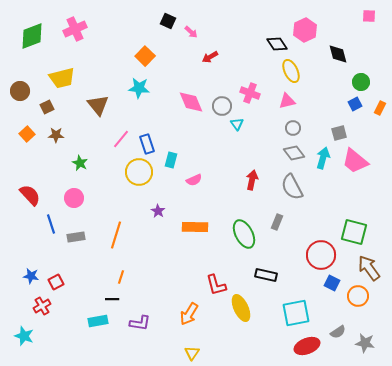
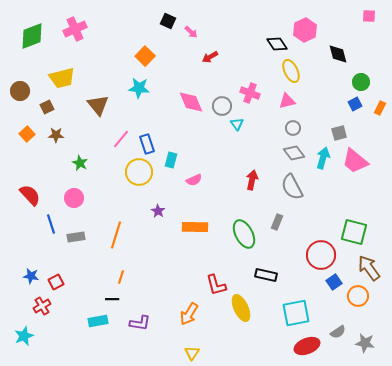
blue square at (332, 283): moved 2 px right, 1 px up; rotated 28 degrees clockwise
cyan star at (24, 336): rotated 30 degrees clockwise
